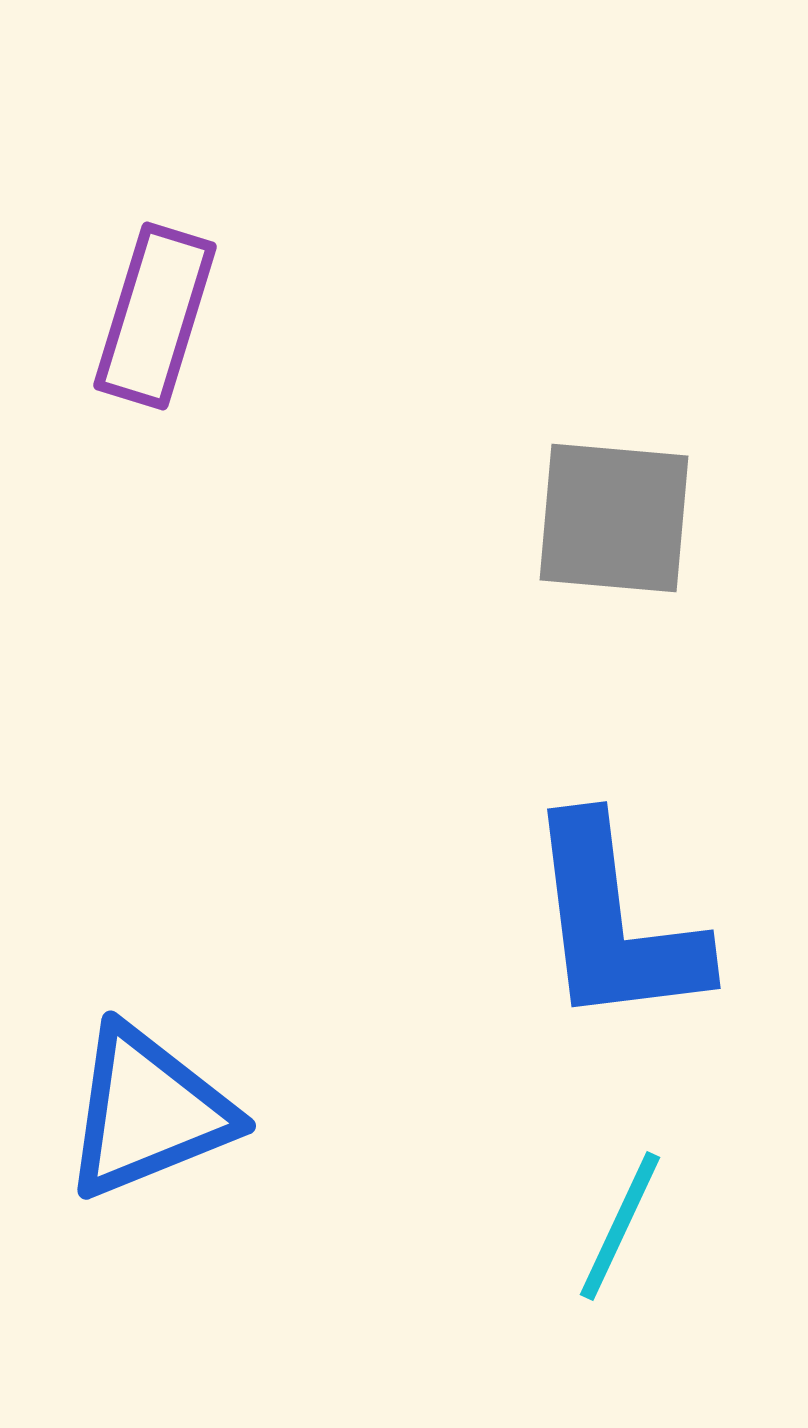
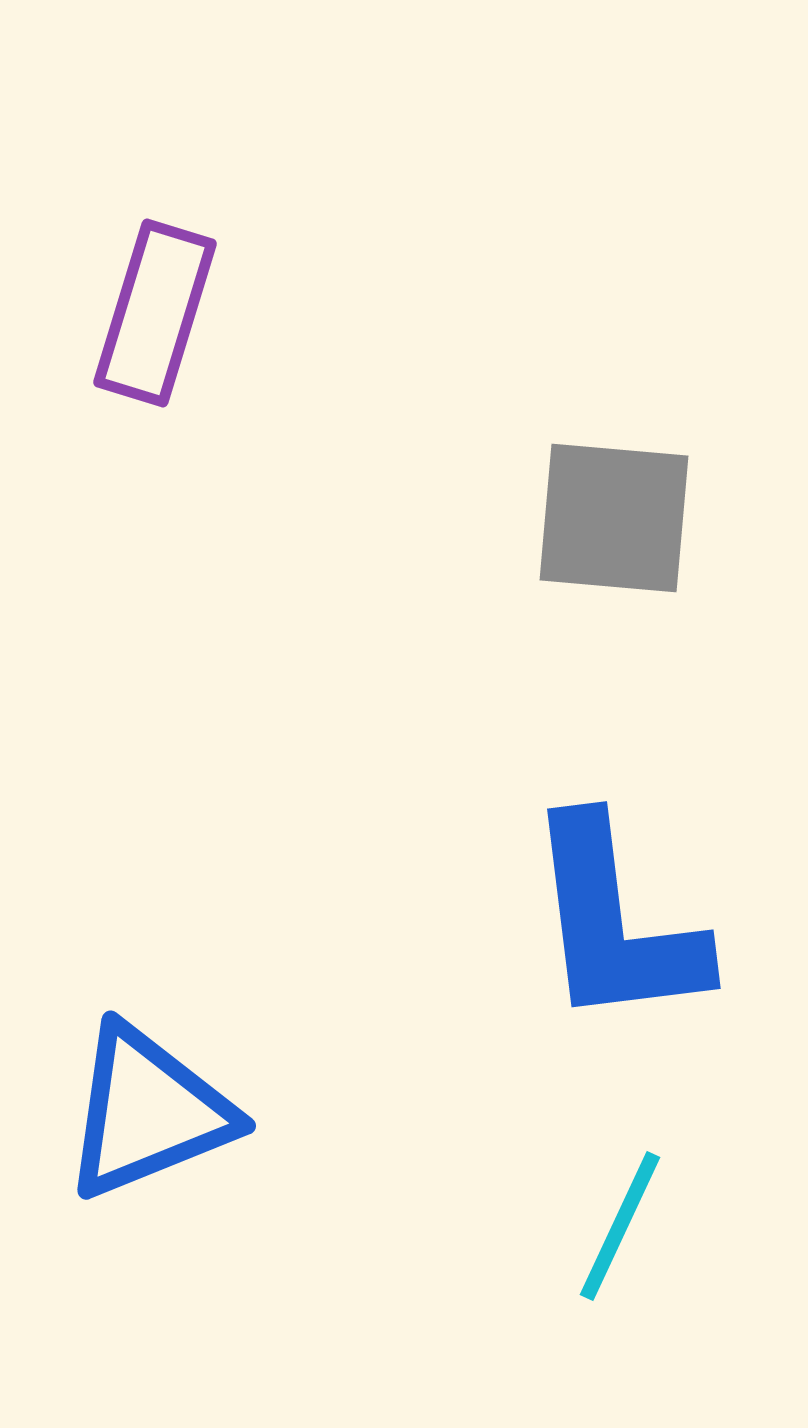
purple rectangle: moved 3 px up
